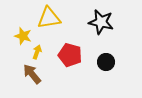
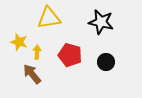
yellow star: moved 4 px left, 6 px down
yellow arrow: rotated 16 degrees counterclockwise
